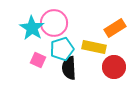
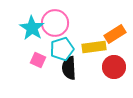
pink circle: moved 1 px right
orange rectangle: moved 6 px down
yellow rectangle: rotated 20 degrees counterclockwise
